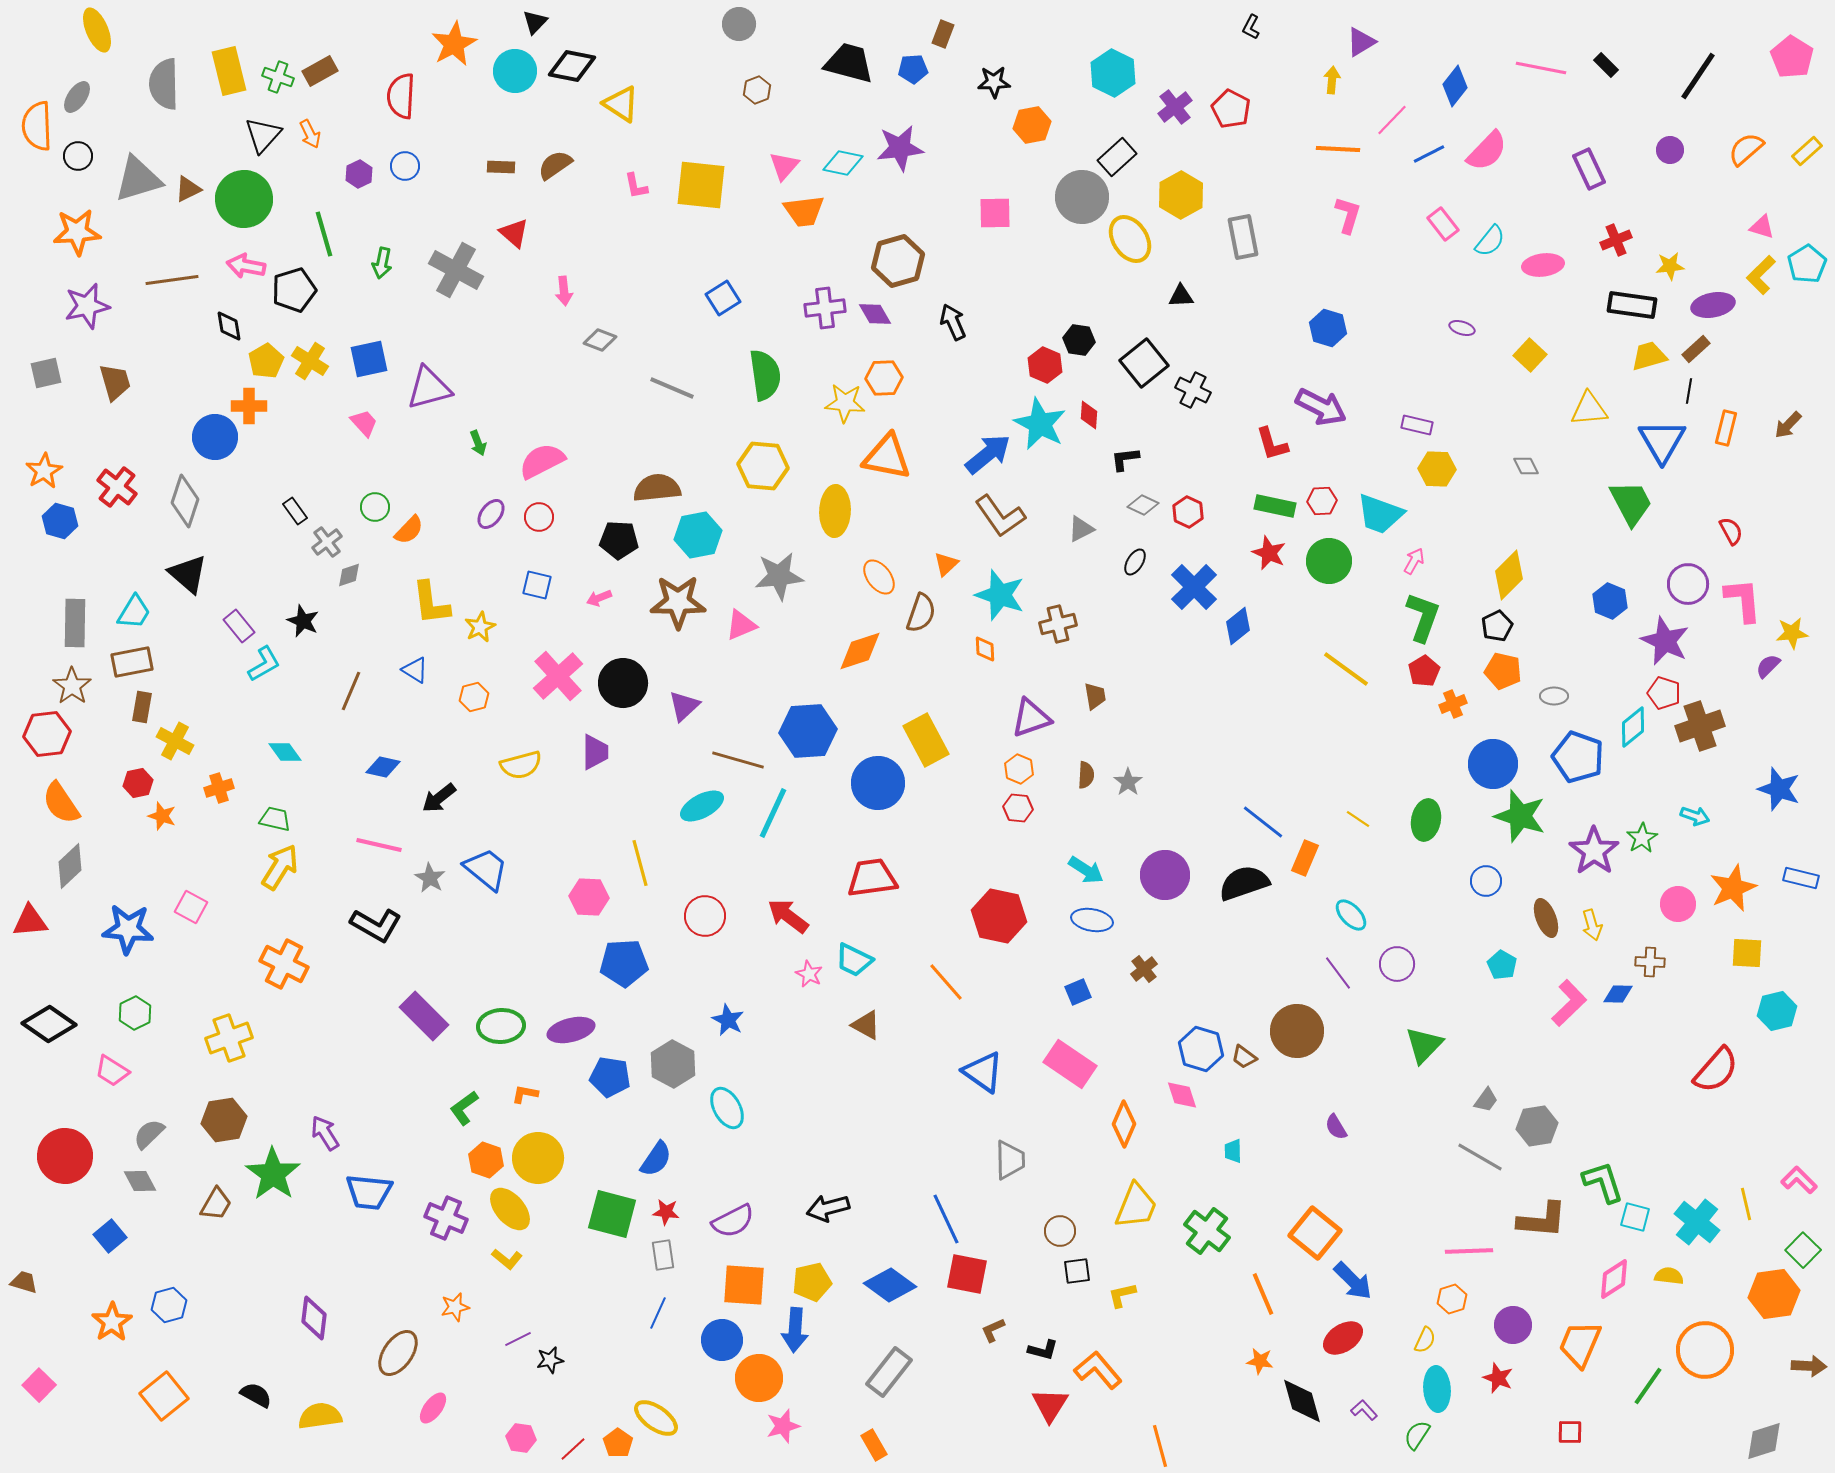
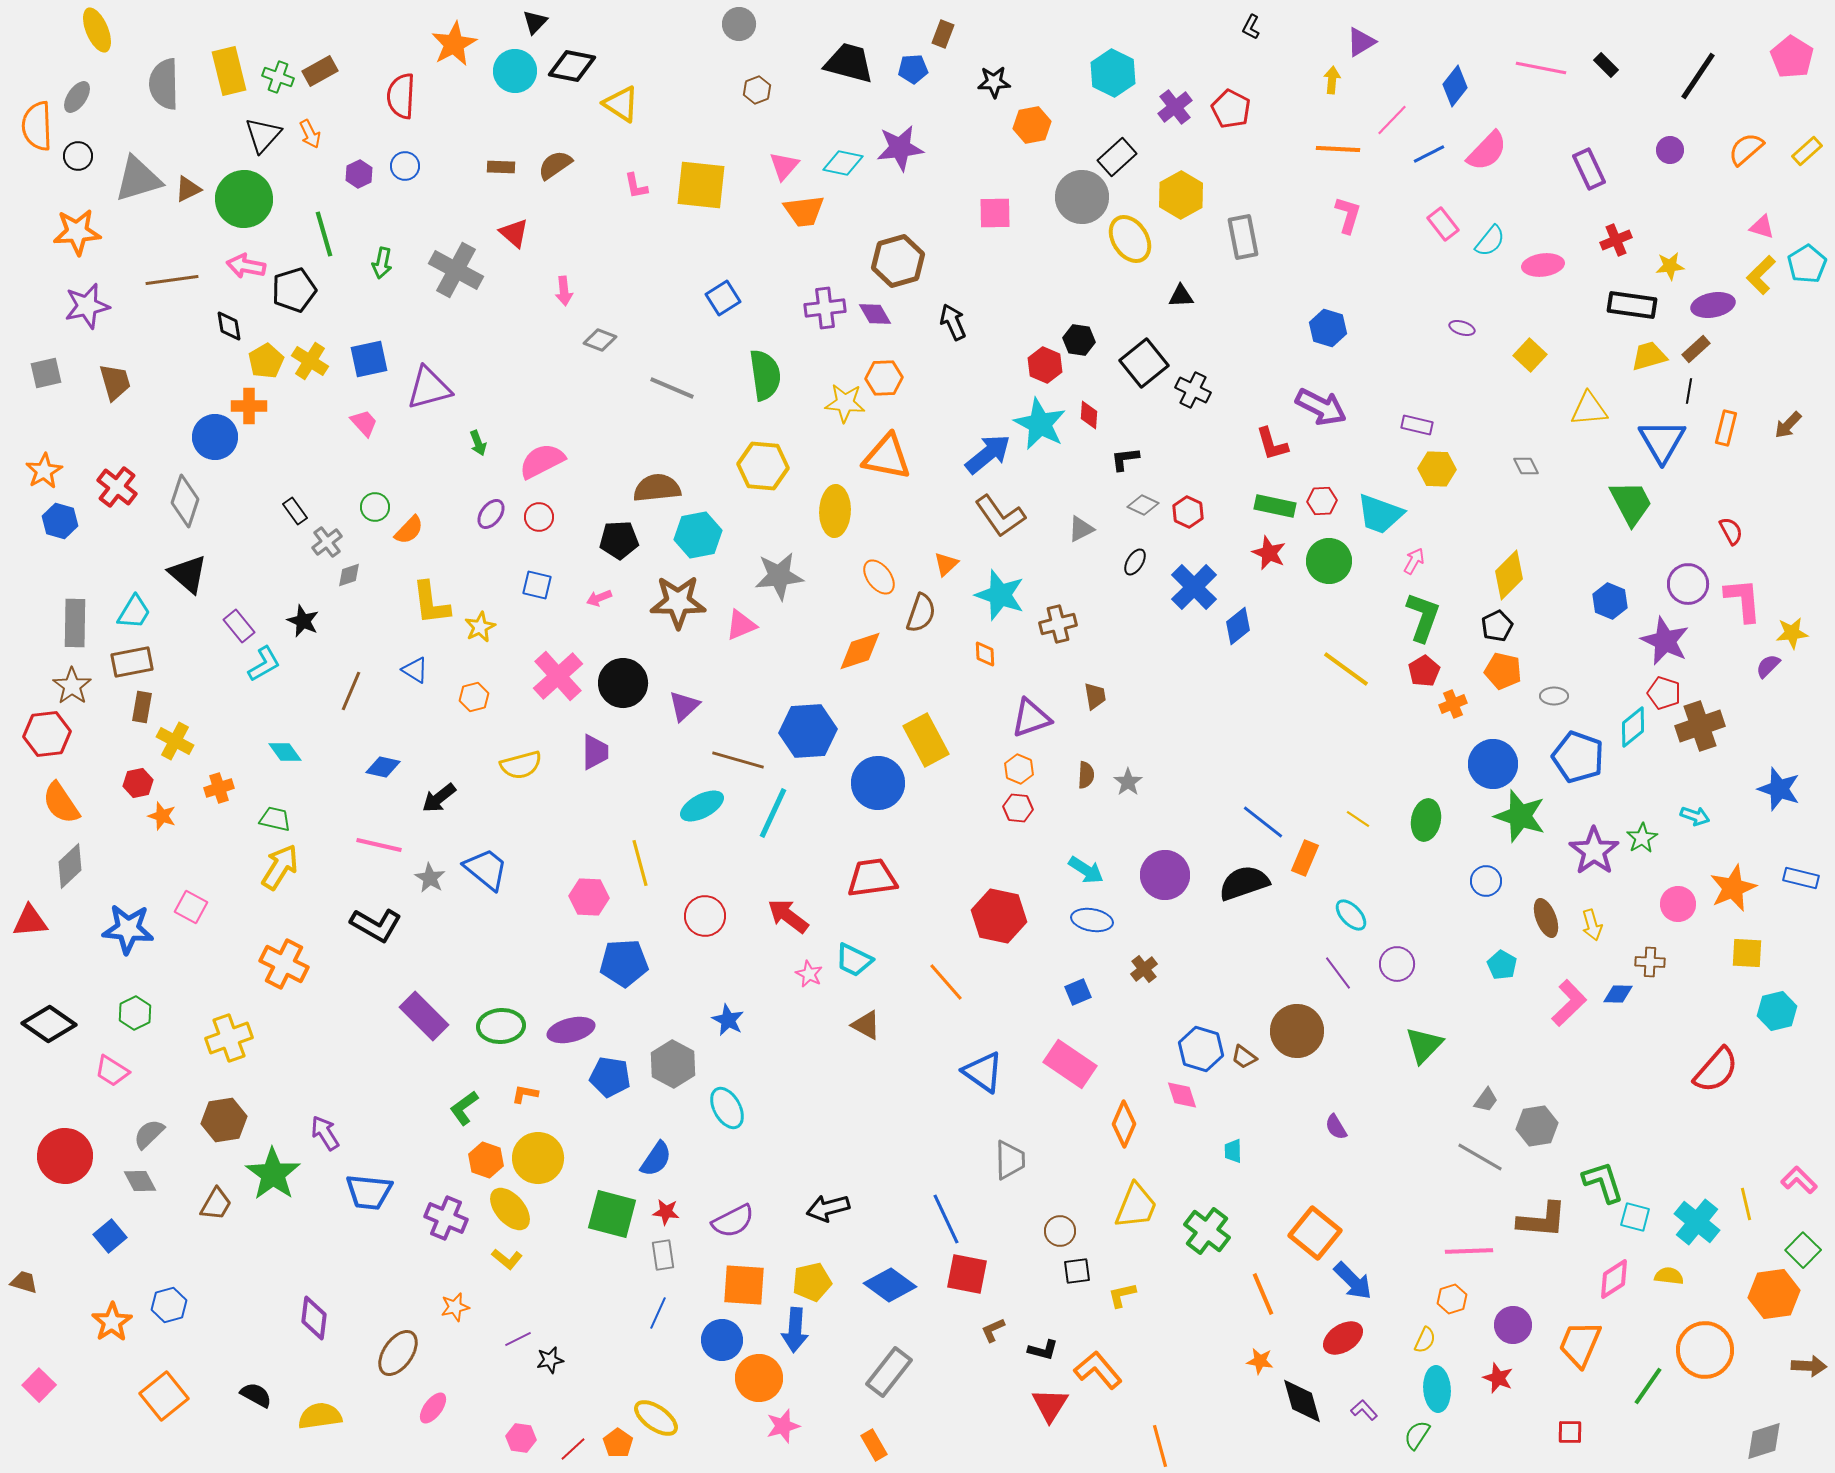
black pentagon at (619, 540): rotated 6 degrees counterclockwise
orange diamond at (985, 649): moved 5 px down
